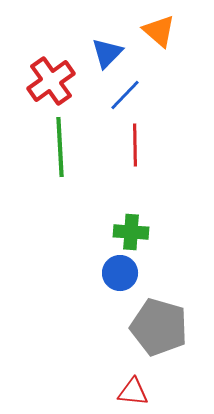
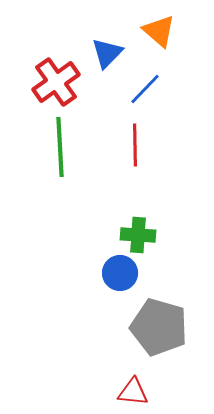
red cross: moved 5 px right, 1 px down
blue line: moved 20 px right, 6 px up
green cross: moved 7 px right, 3 px down
